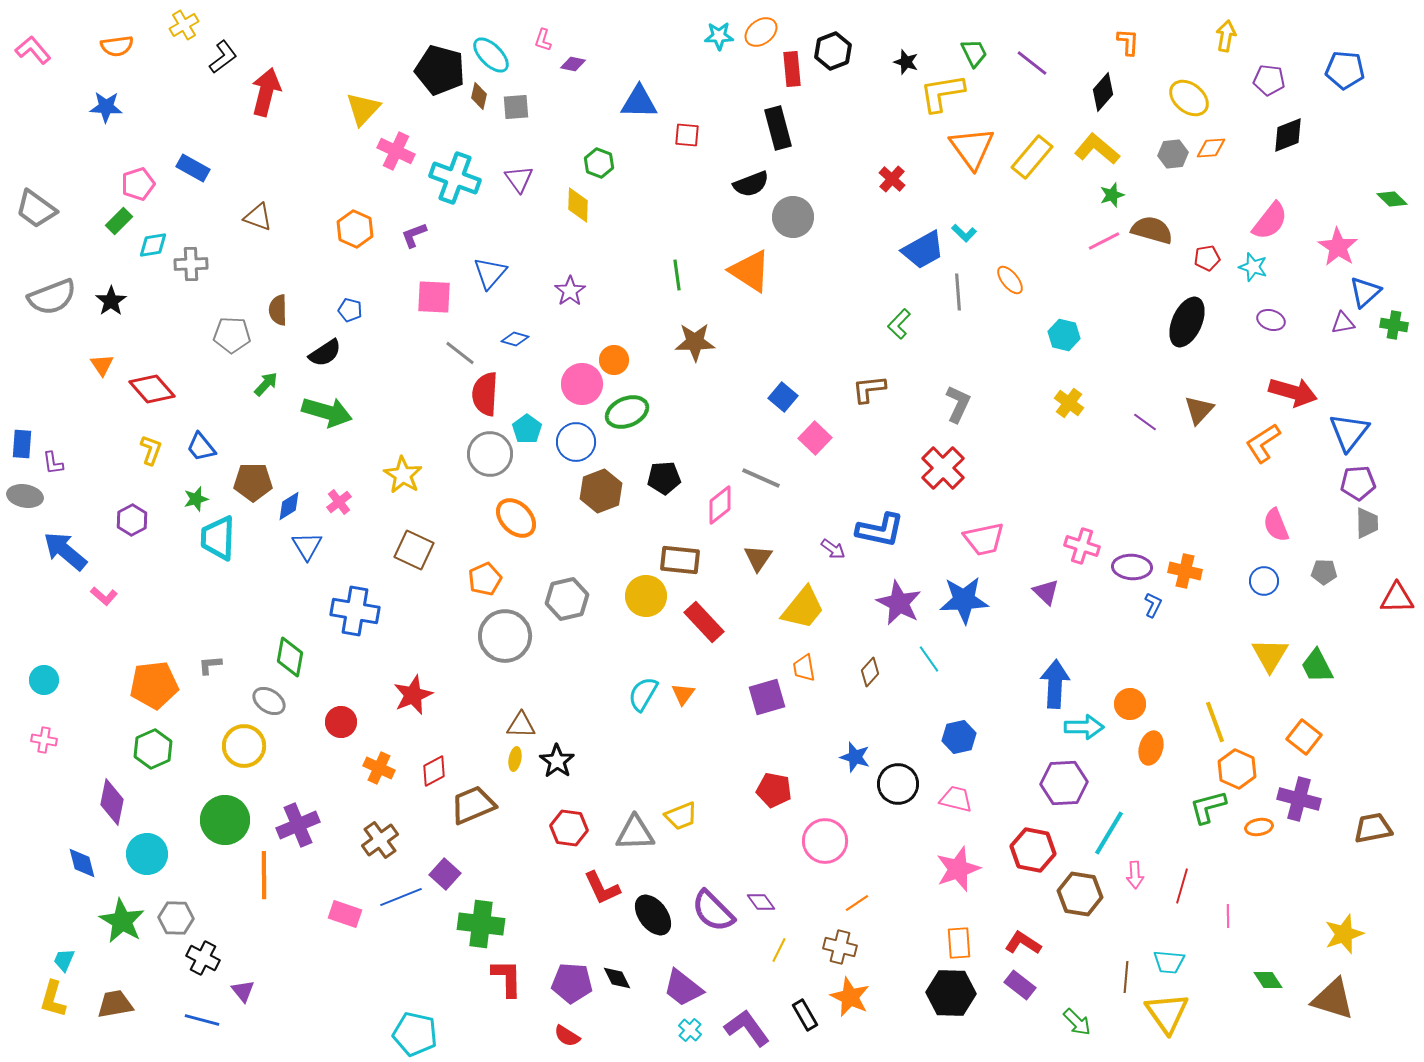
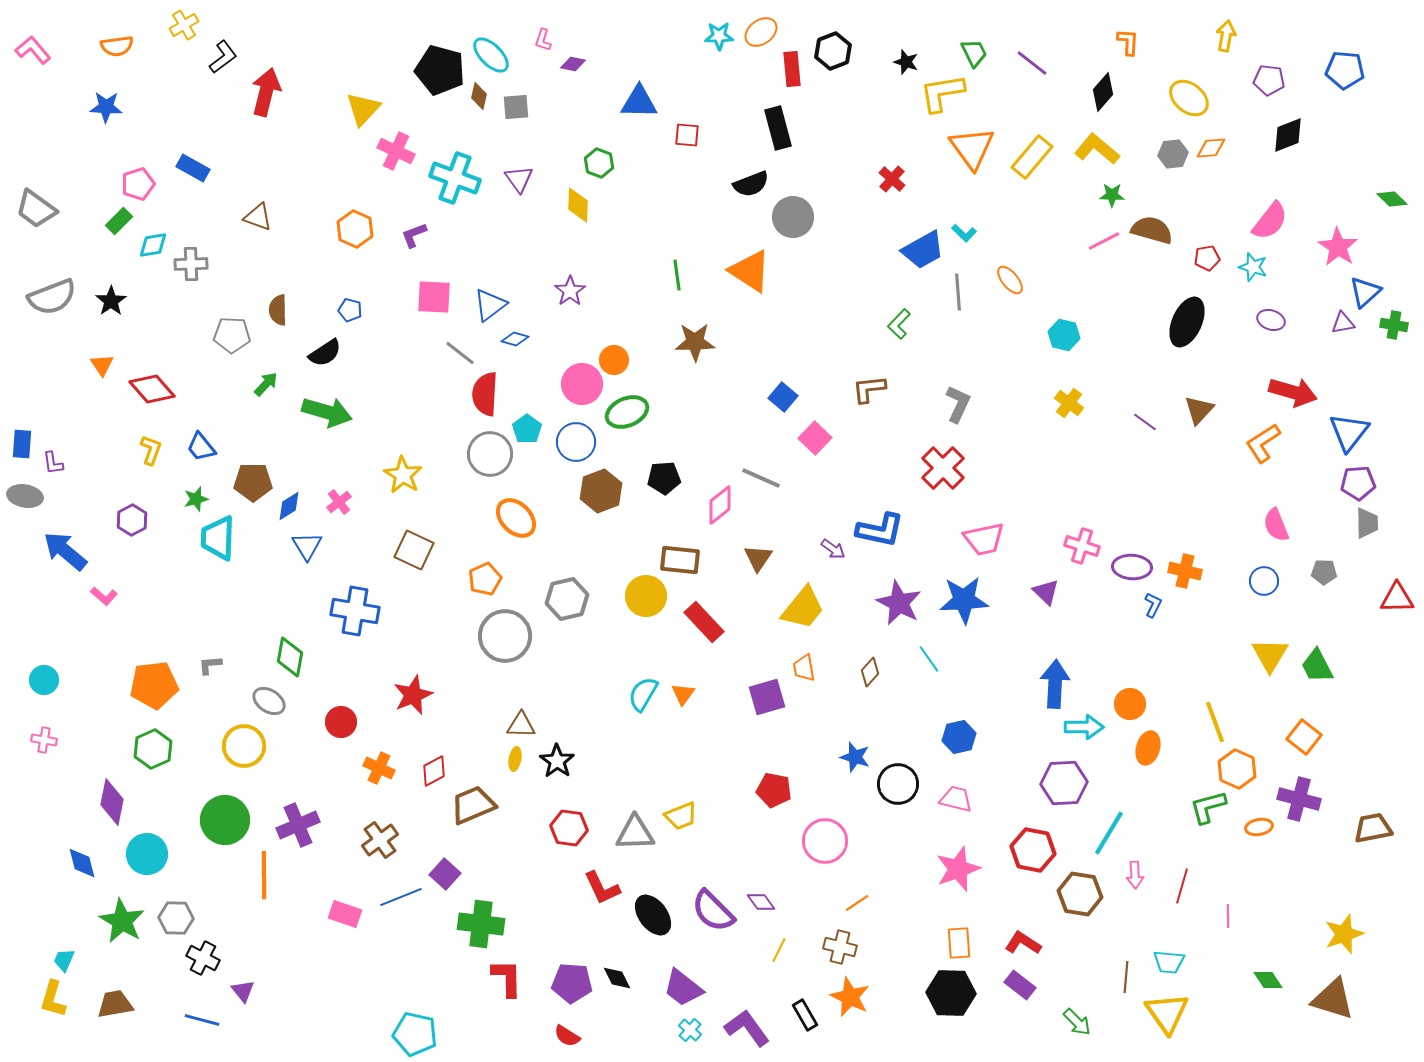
green star at (1112, 195): rotated 20 degrees clockwise
blue triangle at (490, 273): moved 32 px down; rotated 12 degrees clockwise
orange ellipse at (1151, 748): moved 3 px left
